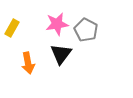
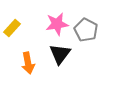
yellow rectangle: rotated 12 degrees clockwise
black triangle: moved 1 px left
